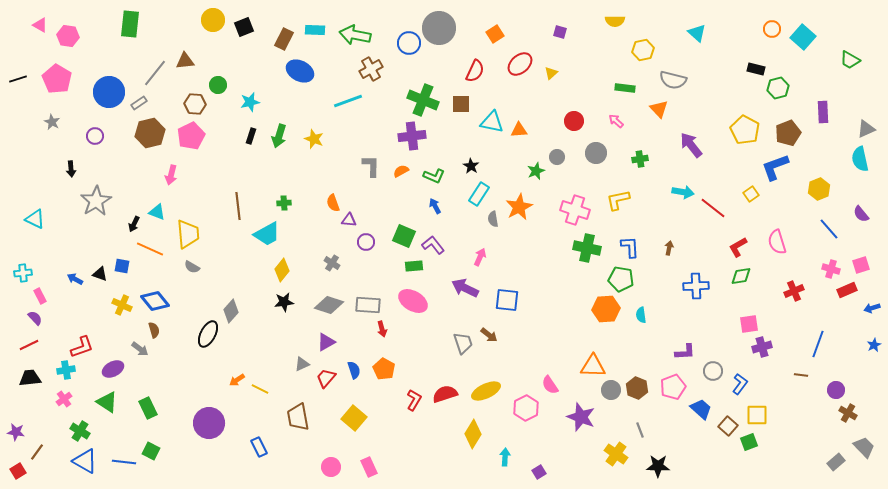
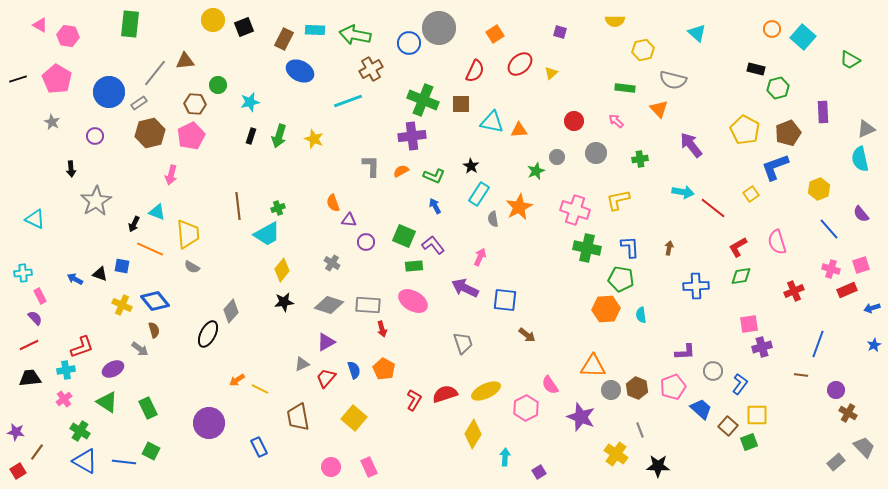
green cross at (284, 203): moved 6 px left, 5 px down; rotated 16 degrees counterclockwise
blue square at (507, 300): moved 2 px left
brown arrow at (489, 335): moved 38 px right
